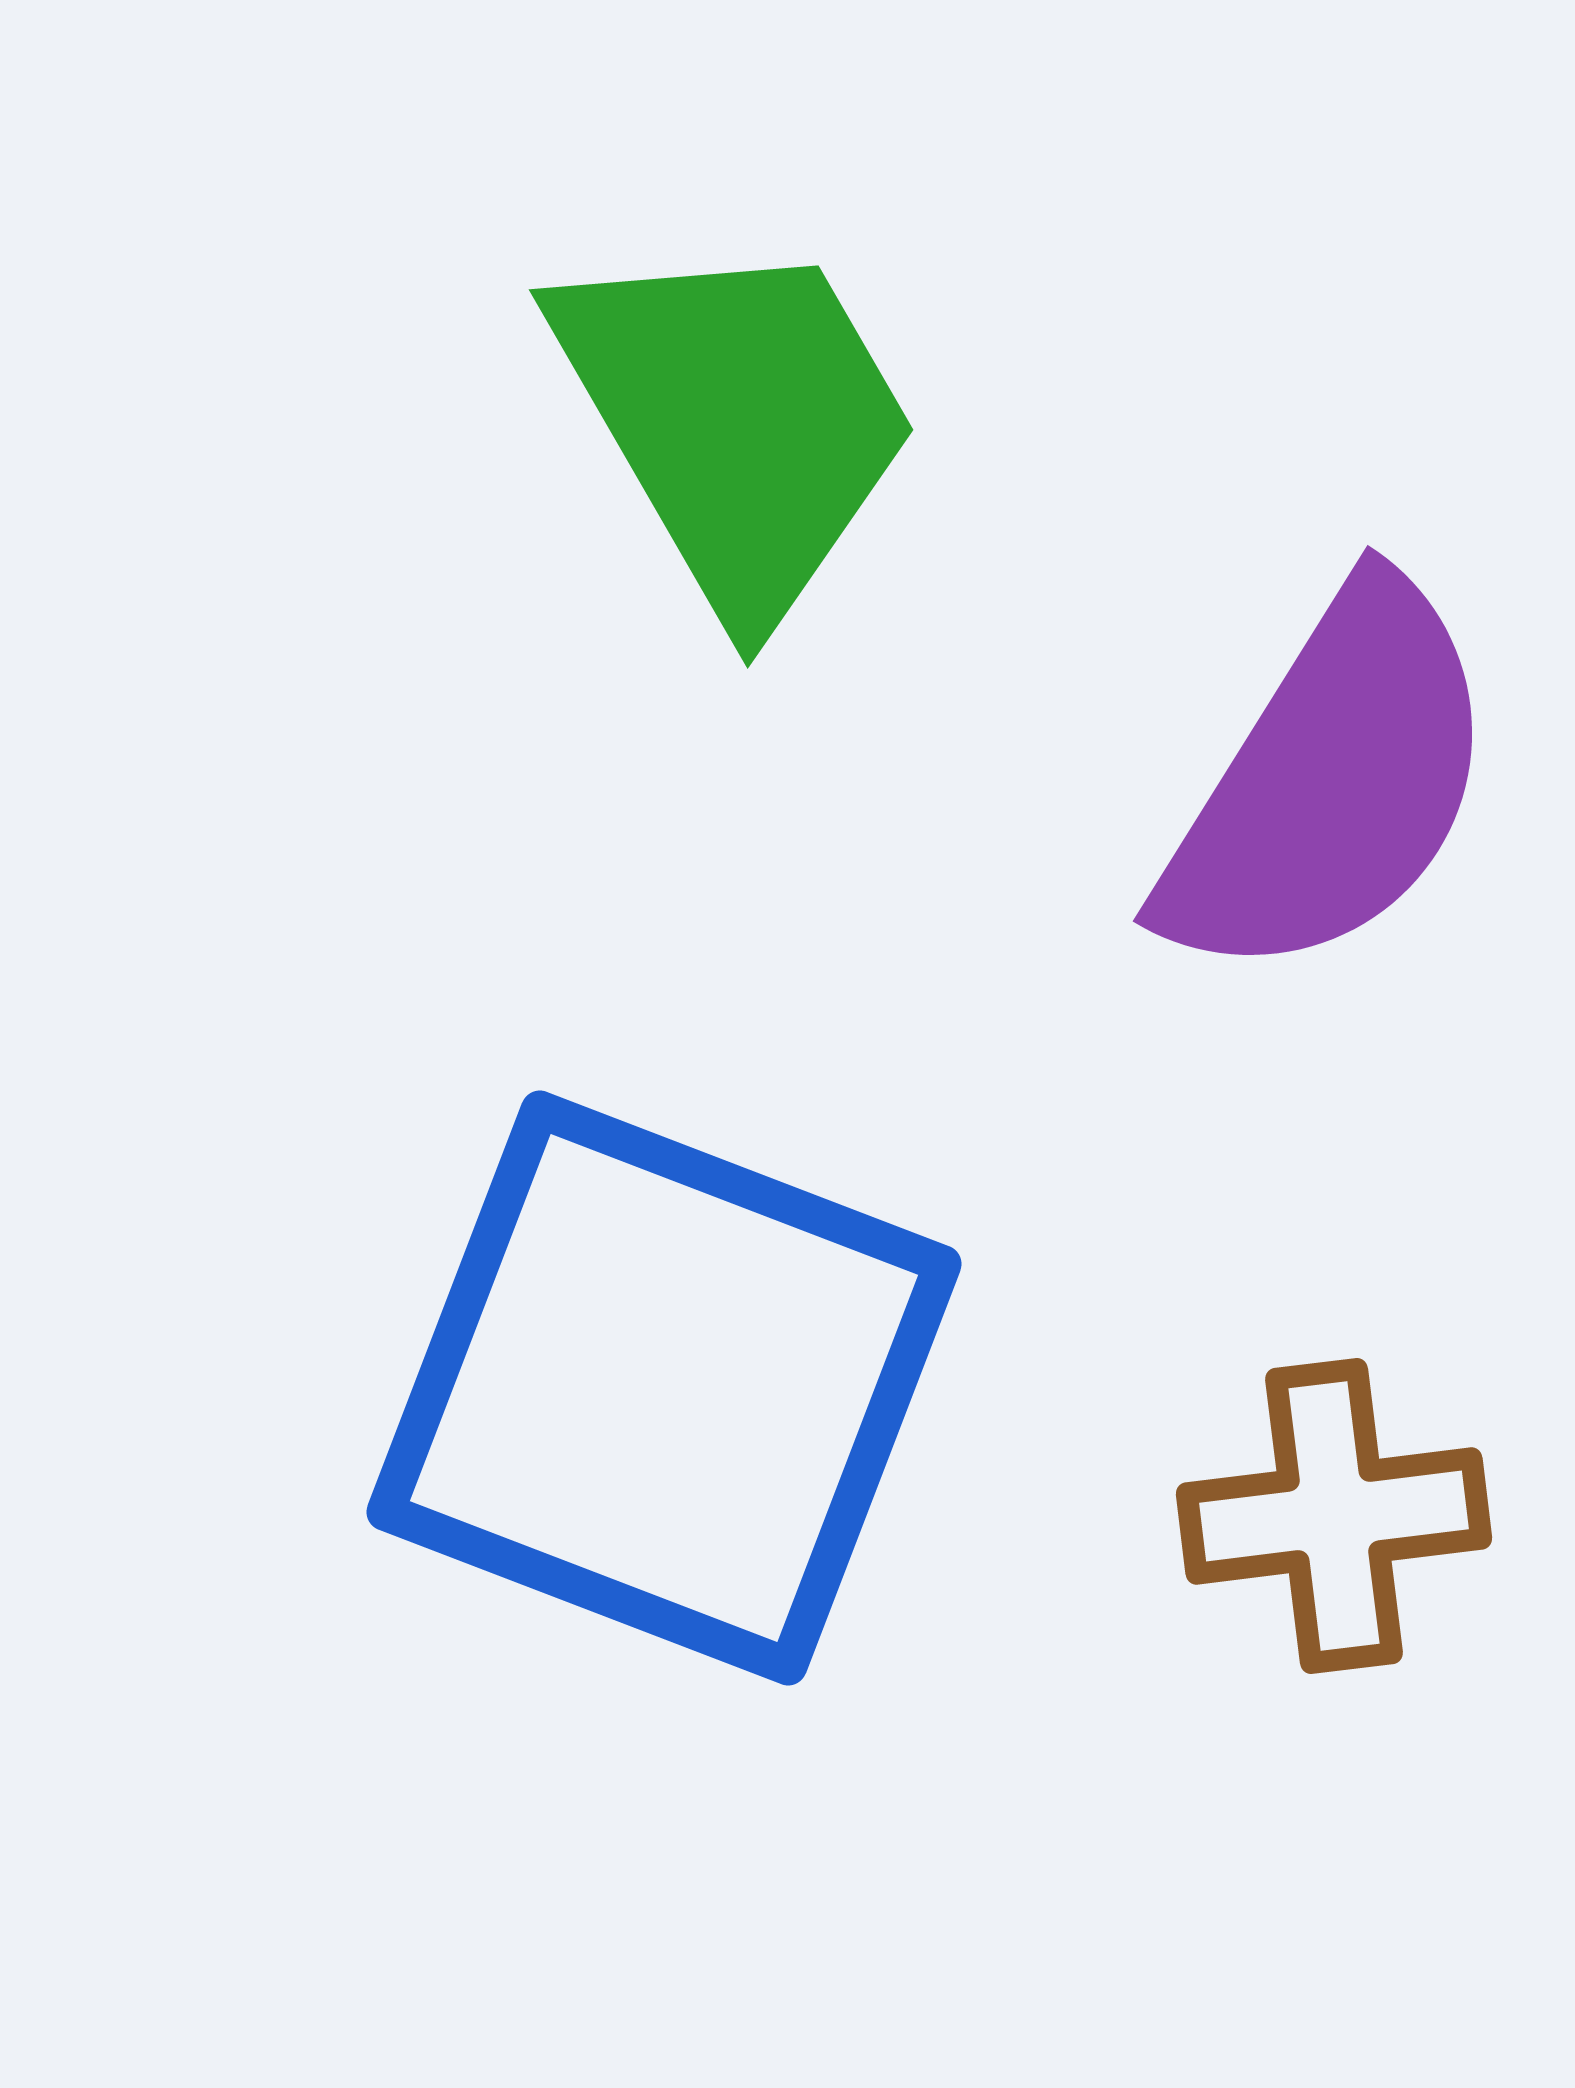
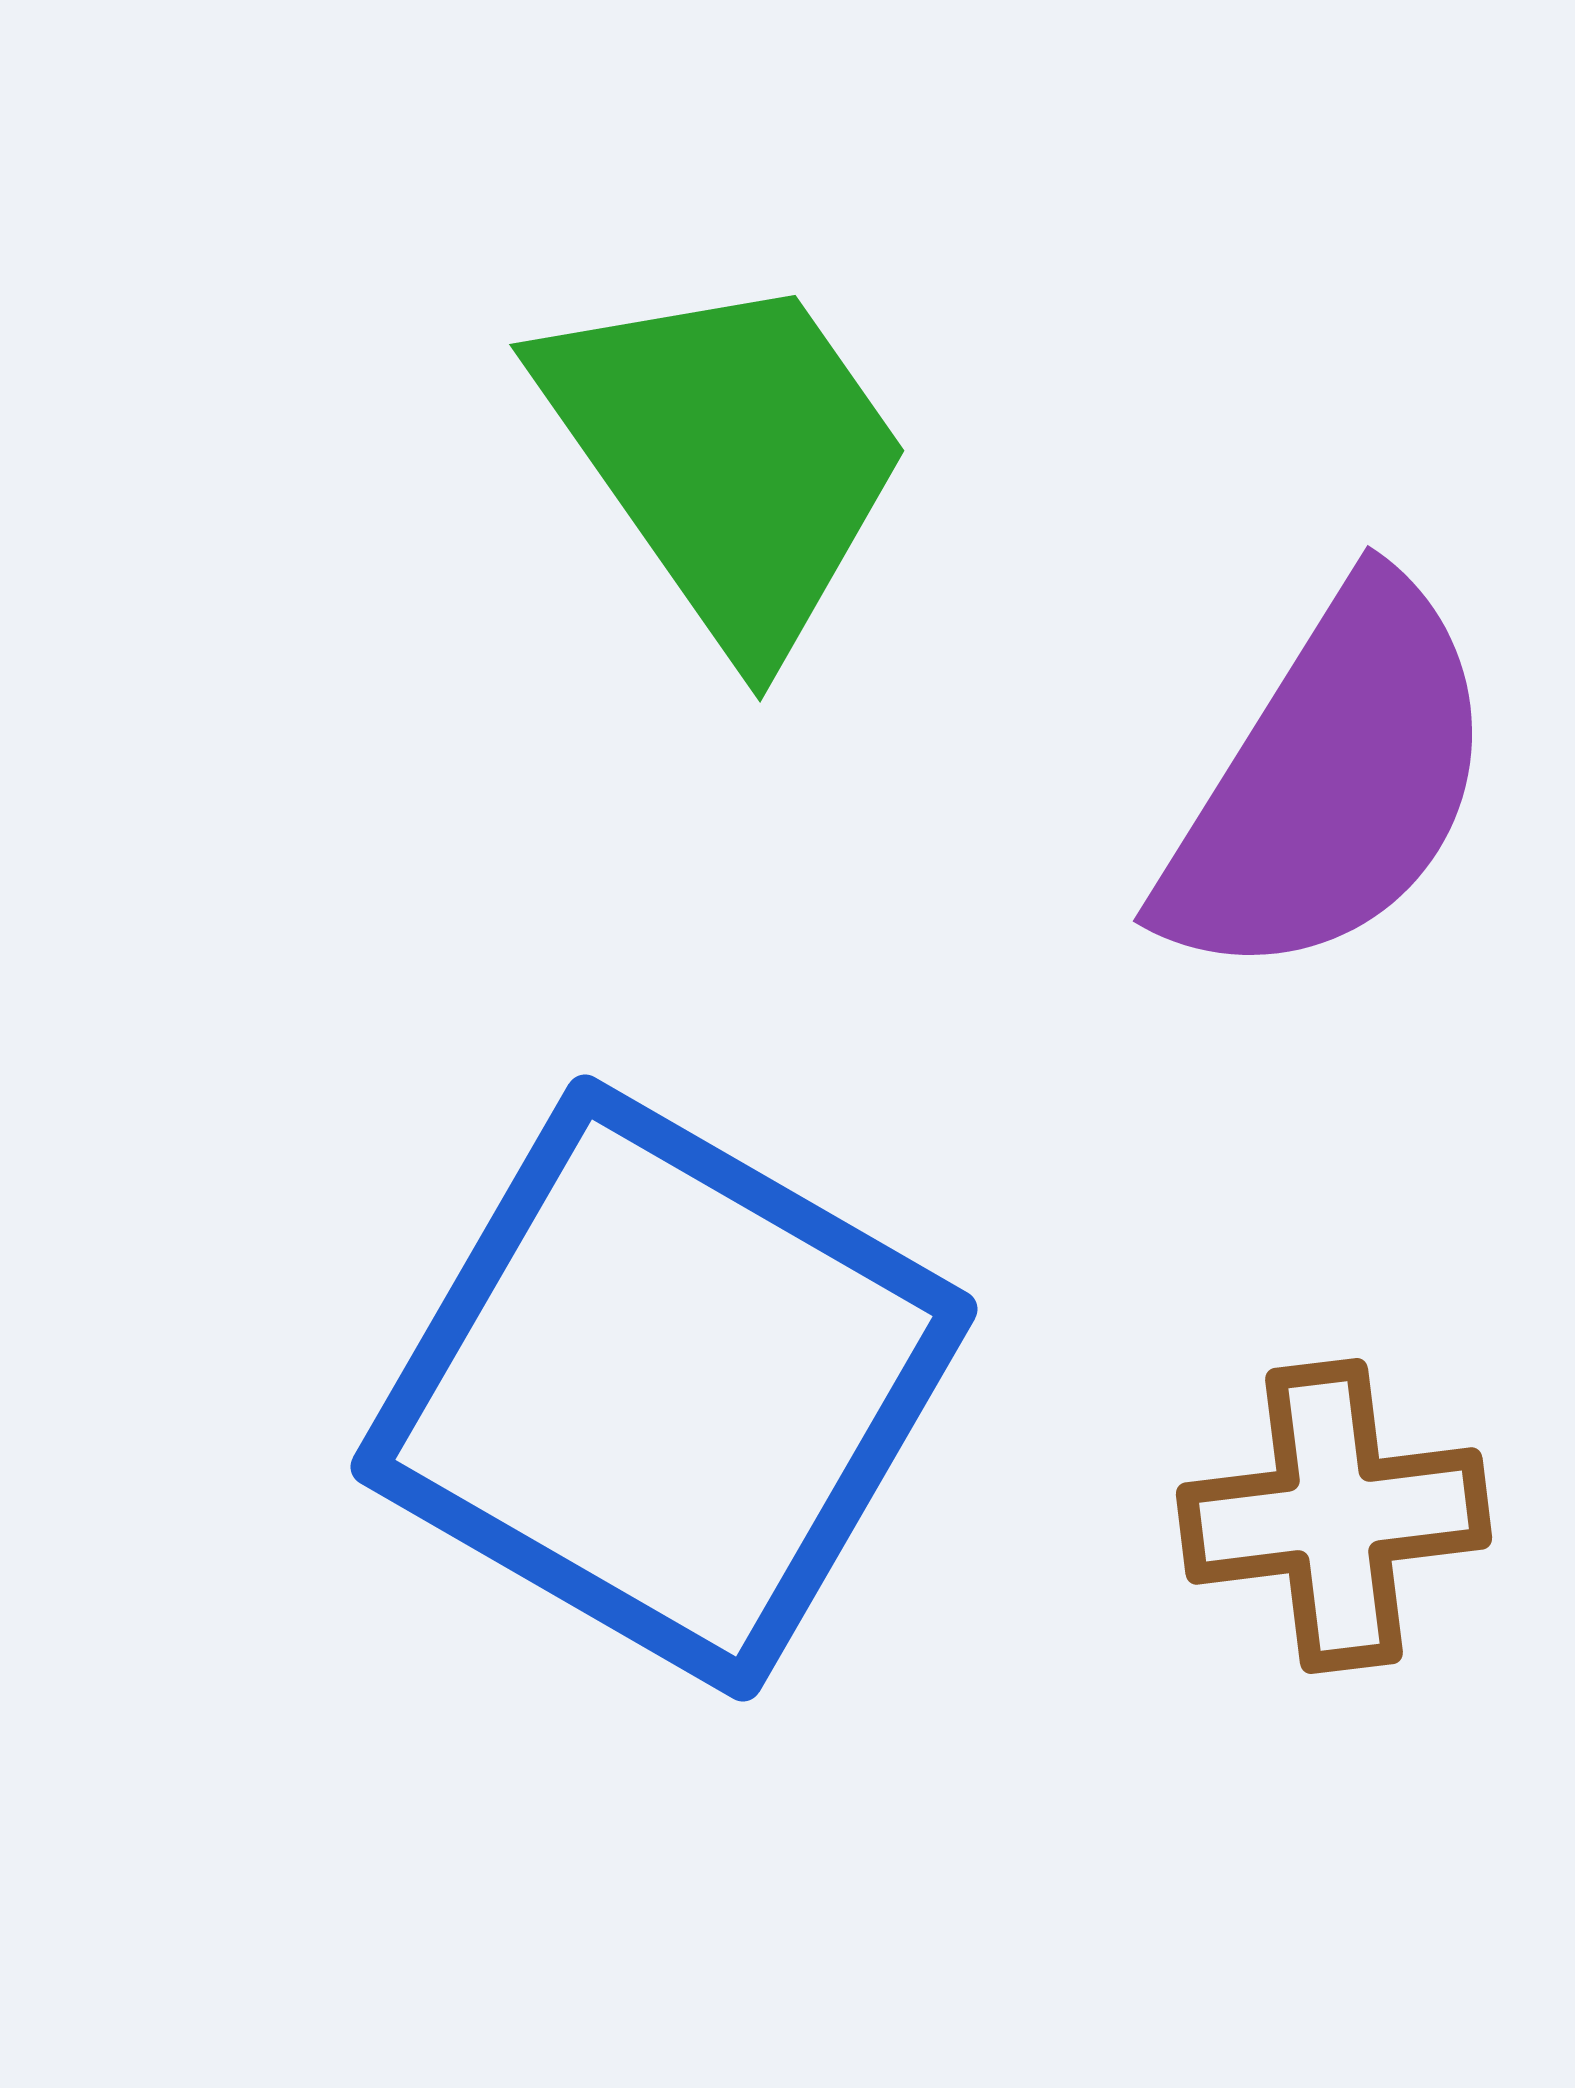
green trapezoid: moved 9 px left, 36 px down; rotated 5 degrees counterclockwise
blue square: rotated 9 degrees clockwise
